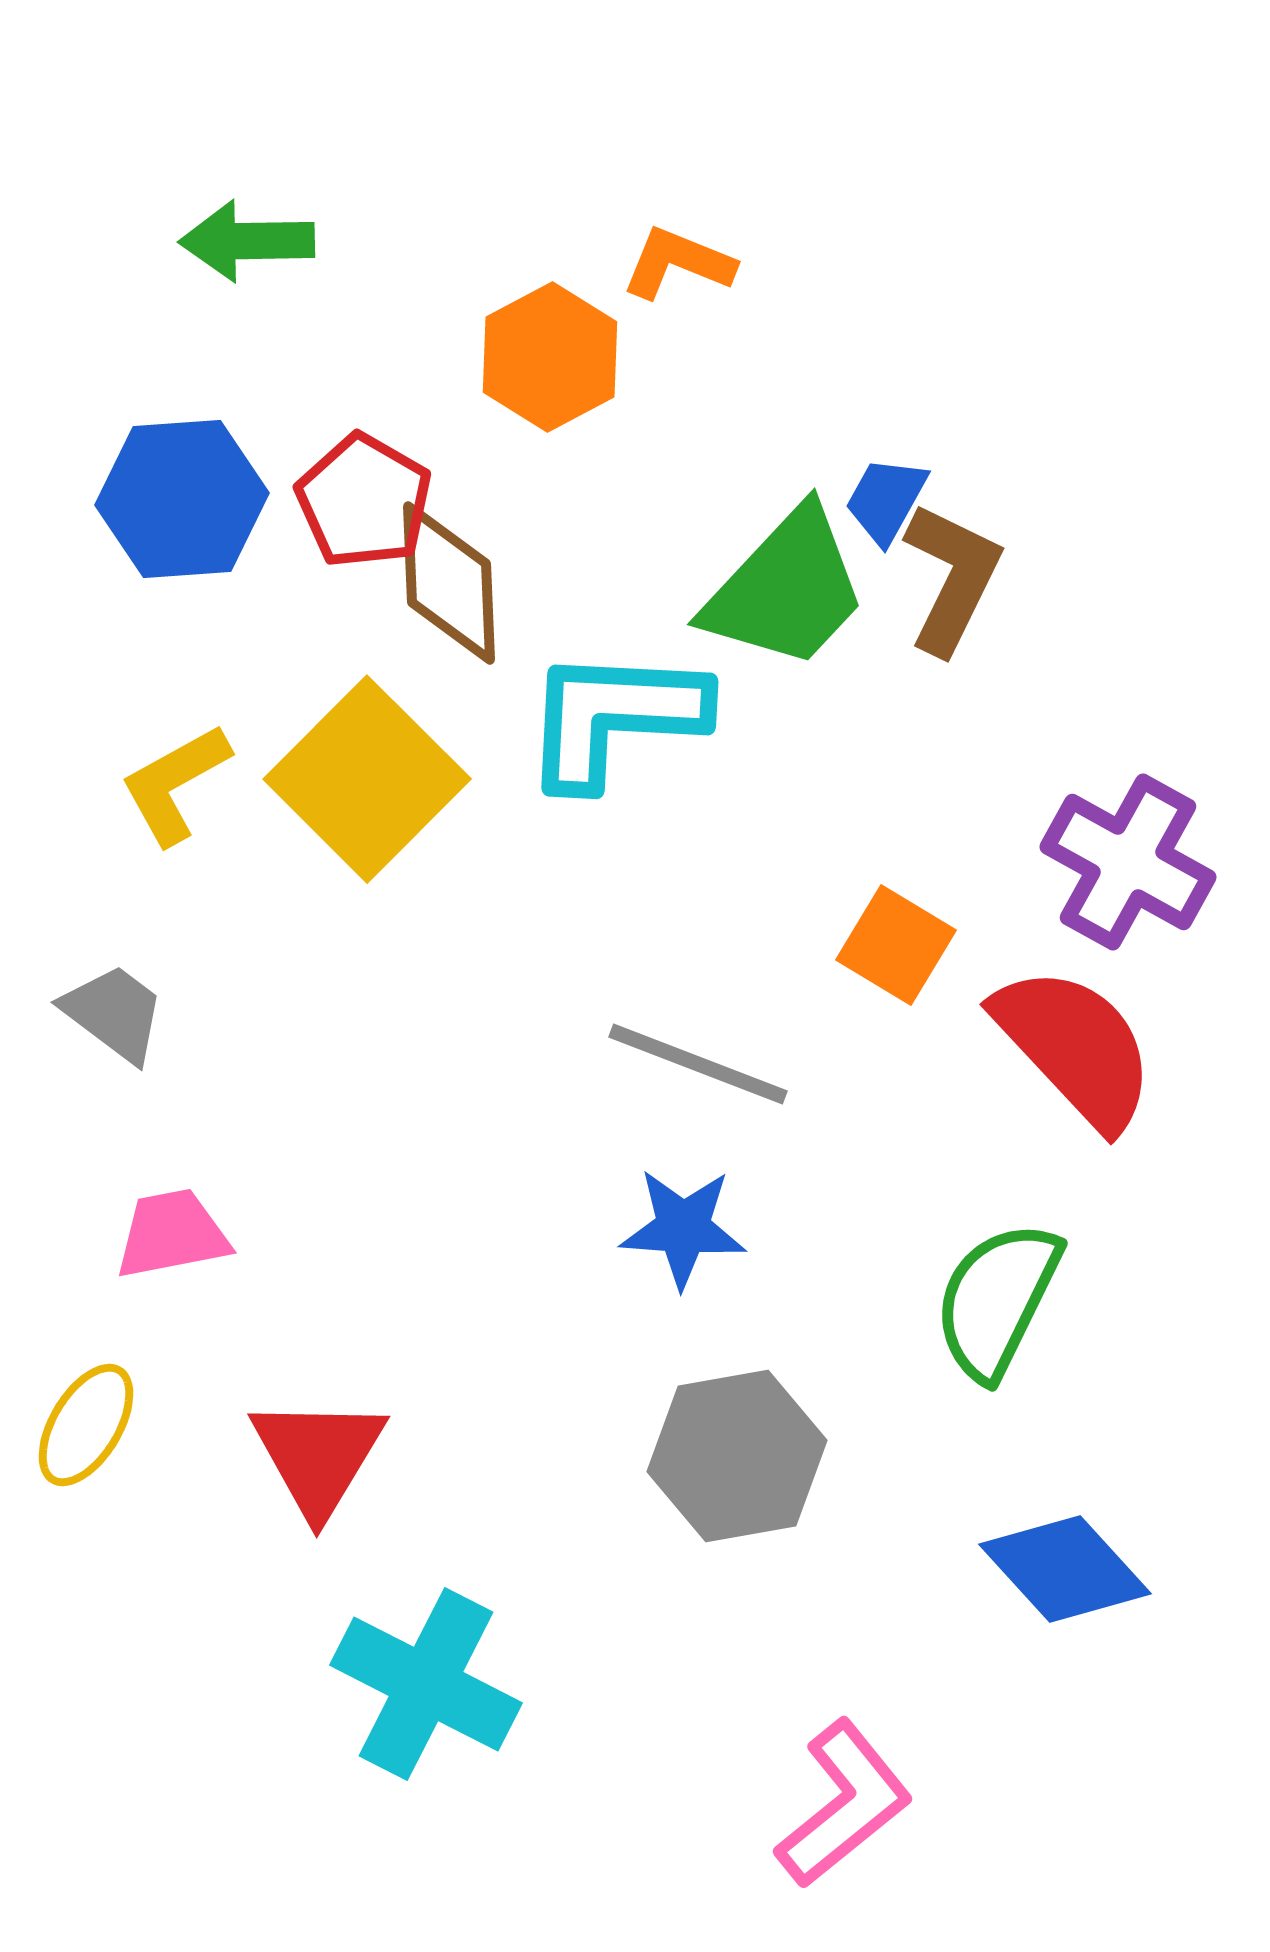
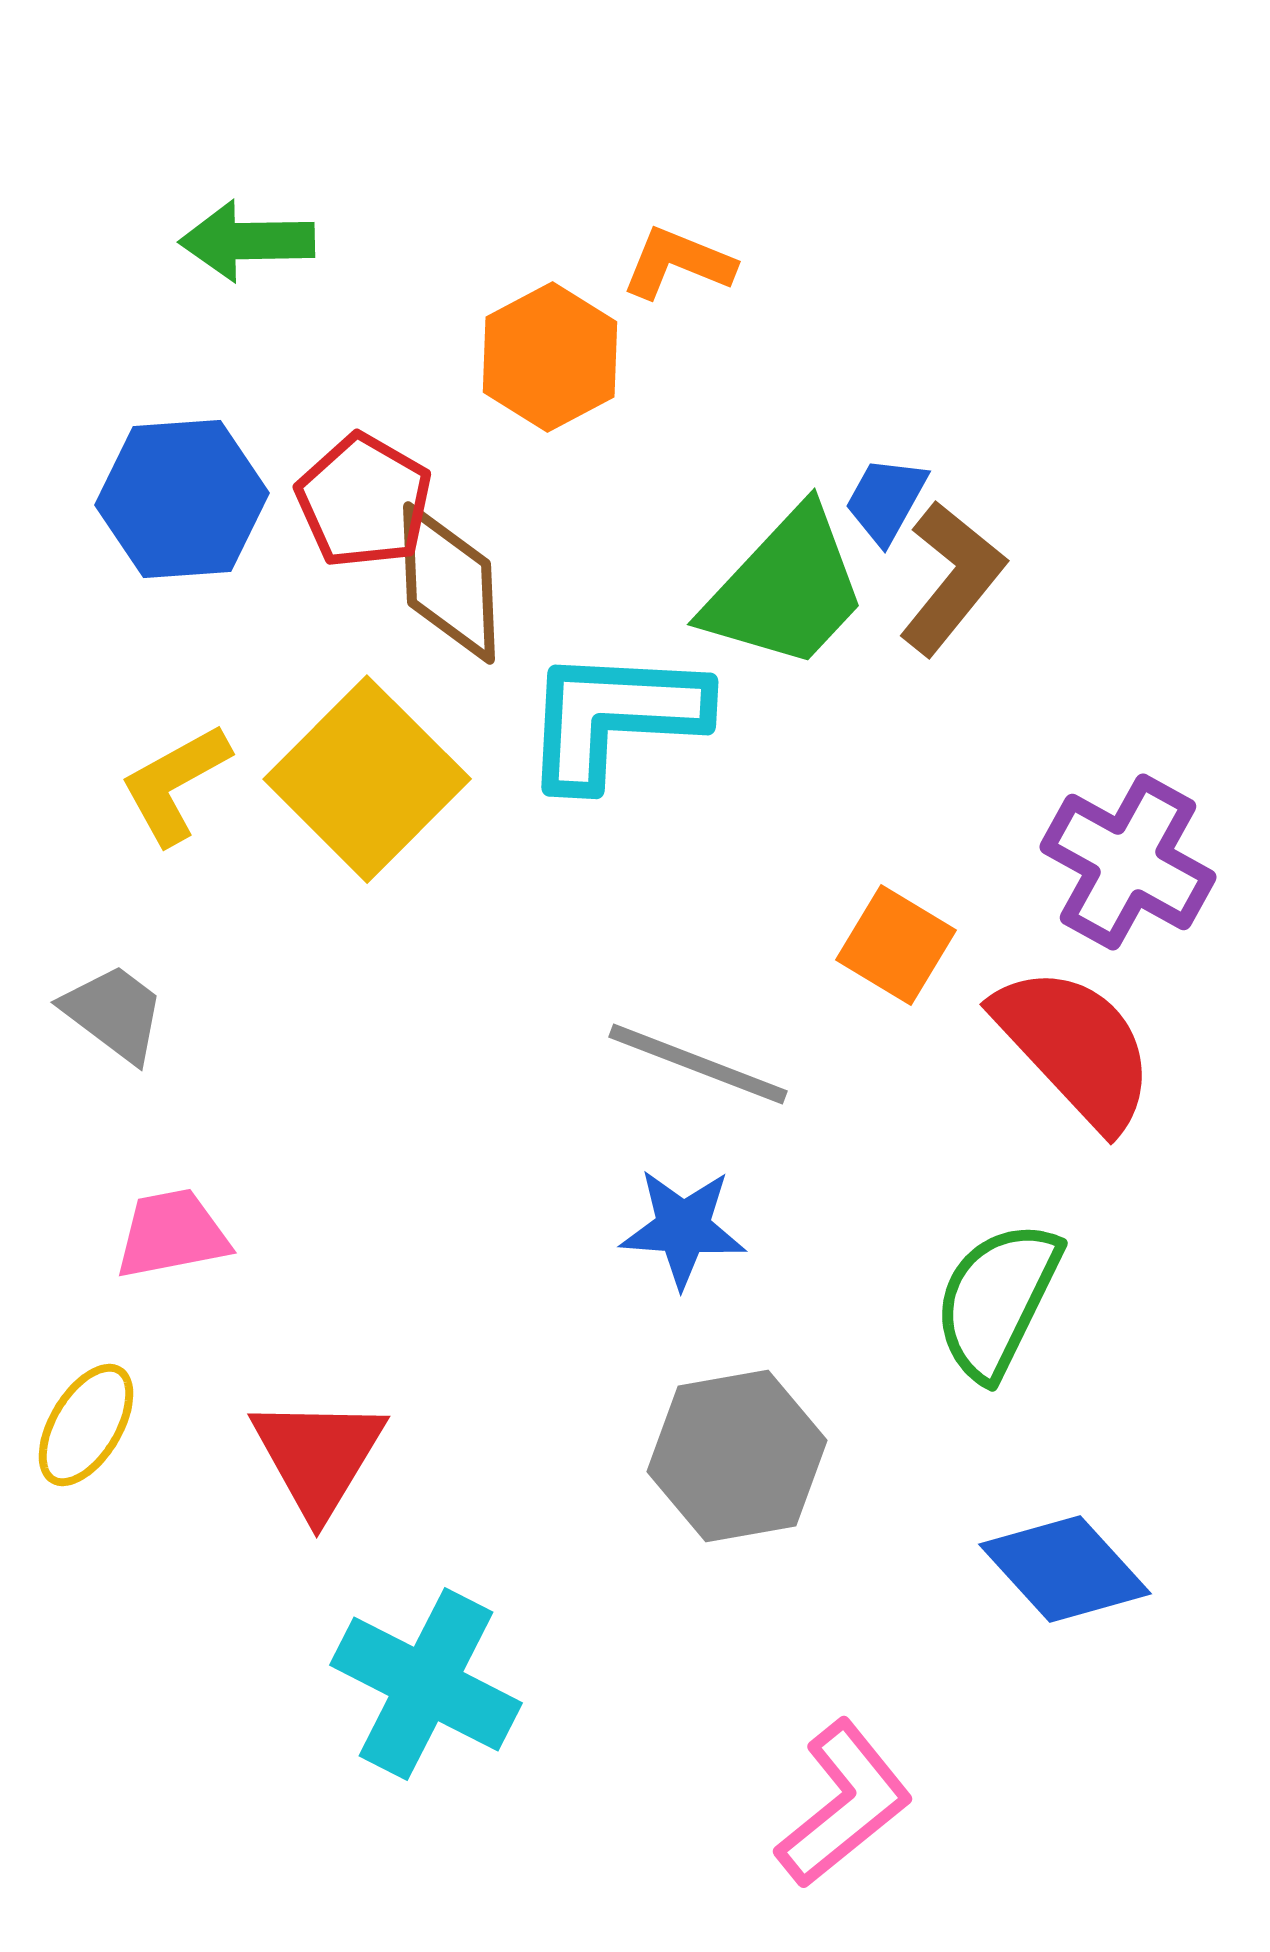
brown L-shape: rotated 13 degrees clockwise
